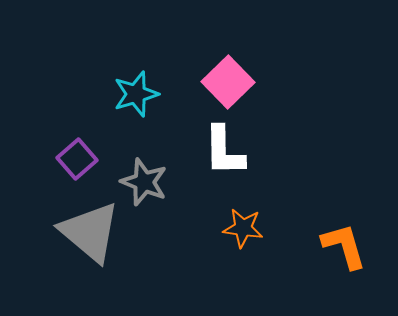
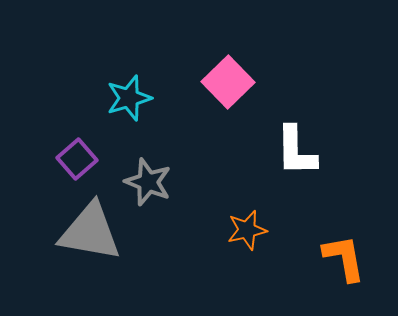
cyan star: moved 7 px left, 4 px down
white L-shape: moved 72 px right
gray star: moved 4 px right
orange star: moved 4 px right, 2 px down; rotated 21 degrees counterclockwise
gray triangle: rotated 30 degrees counterclockwise
orange L-shape: moved 12 px down; rotated 6 degrees clockwise
